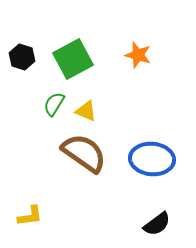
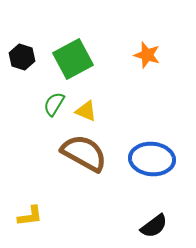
orange star: moved 9 px right
brown semicircle: rotated 6 degrees counterclockwise
black semicircle: moved 3 px left, 2 px down
